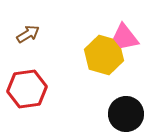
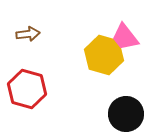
brown arrow: rotated 25 degrees clockwise
red hexagon: rotated 24 degrees clockwise
